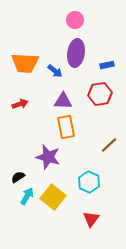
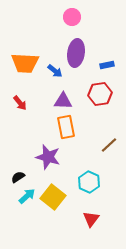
pink circle: moved 3 px left, 3 px up
red arrow: moved 1 px up; rotated 70 degrees clockwise
cyan arrow: rotated 18 degrees clockwise
